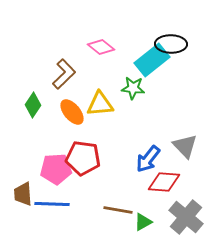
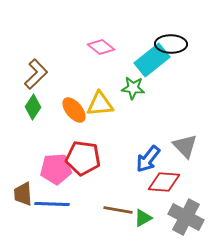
brown L-shape: moved 28 px left
green diamond: moved 2 px down
orange ellipse: moved 2 px right, 2 px up
gray cross: rotated 12 degrees counterclockwise
green triangle: moved 4 px up
